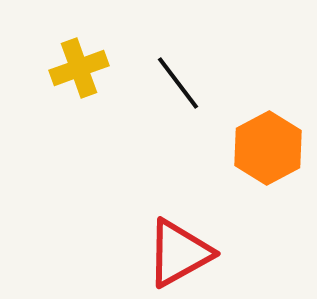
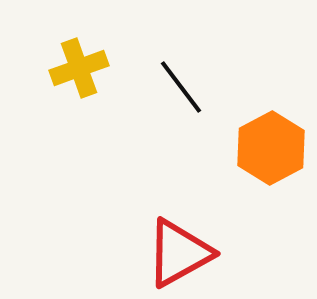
black line: moved 3 px right, 4 px down
orange hexagon: moved 3 px right
